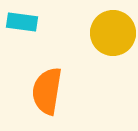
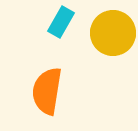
cyan rectangle: moved 39 px right; rotated 68 degrees counterclockwise
